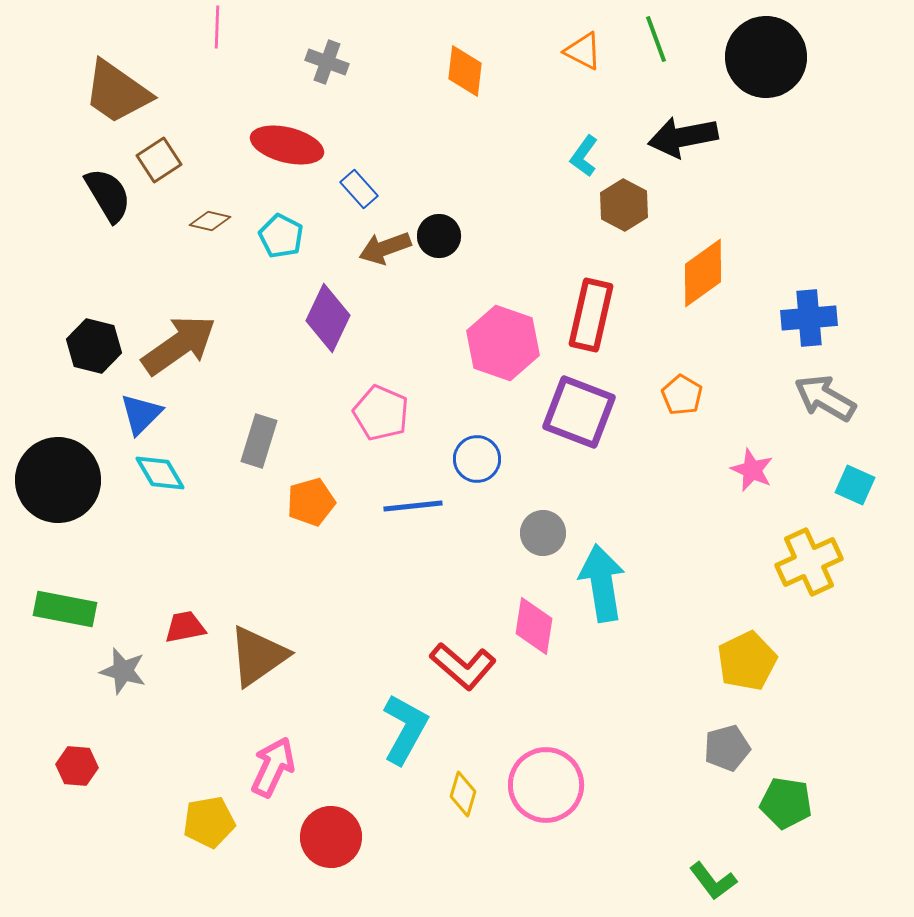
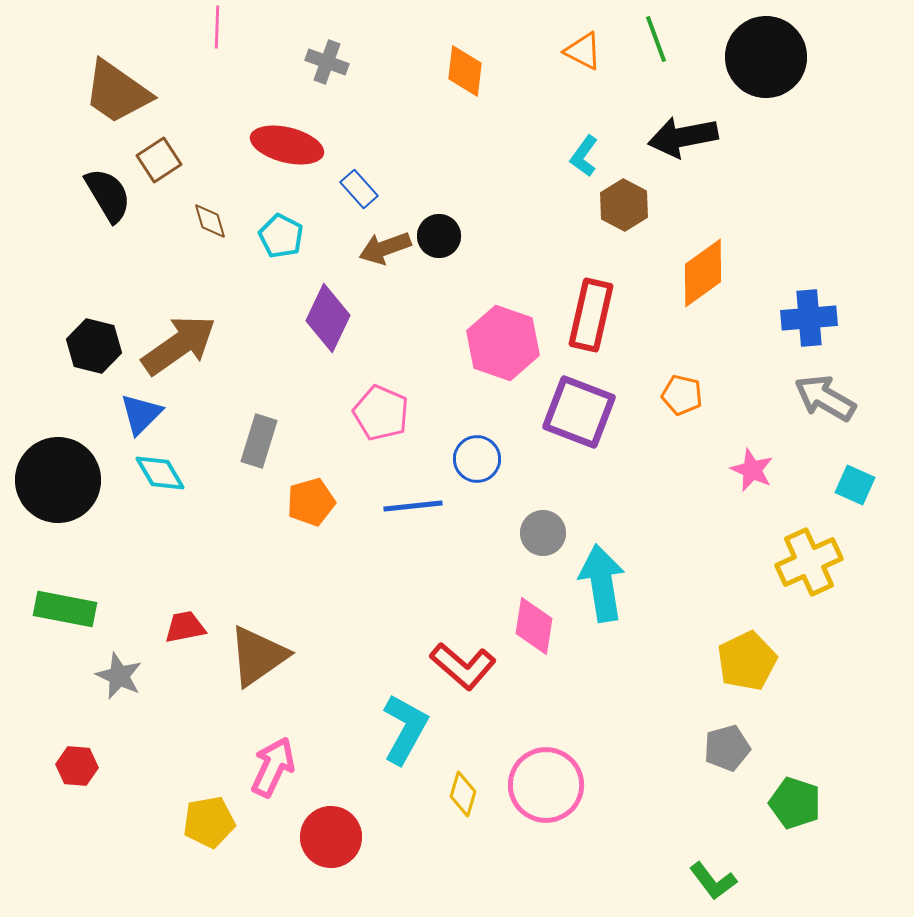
brown diamond at (210, 221): rotated 60 degrees clockwise
orange pentagon at (682, 395): rotated 18 degrees counterclockwise
gray star at (123, 671): moved 4 px left, 5 px down; rotated 9 degrees clockwise
green pentagon at (786, 803): moved 9 px right; rotated 9 degrees clockwise
